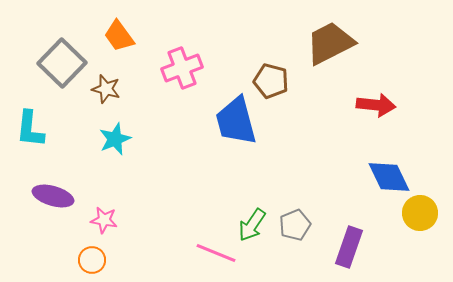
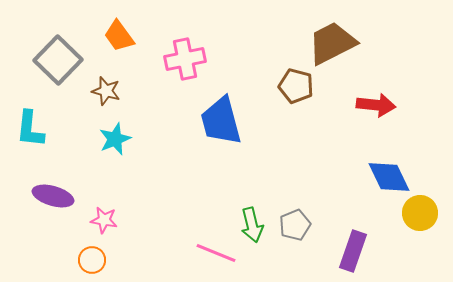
brown trapezoid: moved 2 px right
gray square: moved 4 px left, 3 px up
pink cross: moved 3 px right, 9 px up; rotated 9 degrees clockwise
brown pentagon: moved 25 px right, 5 px down
brown star: moved 2 px down
blue trapezoid: moved 15 px left
green arrow: rotated 48 degrees counterclockwise
purple rectangle: moved 4 px right, 4 px down
